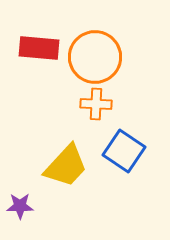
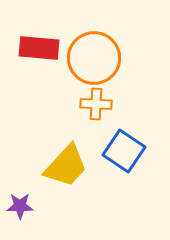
orange circle: moved 1 px left, 1 px down
